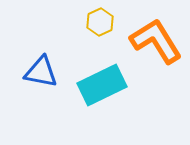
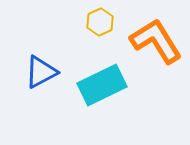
blue triangle: rotated 39 degrees counterclockwise
